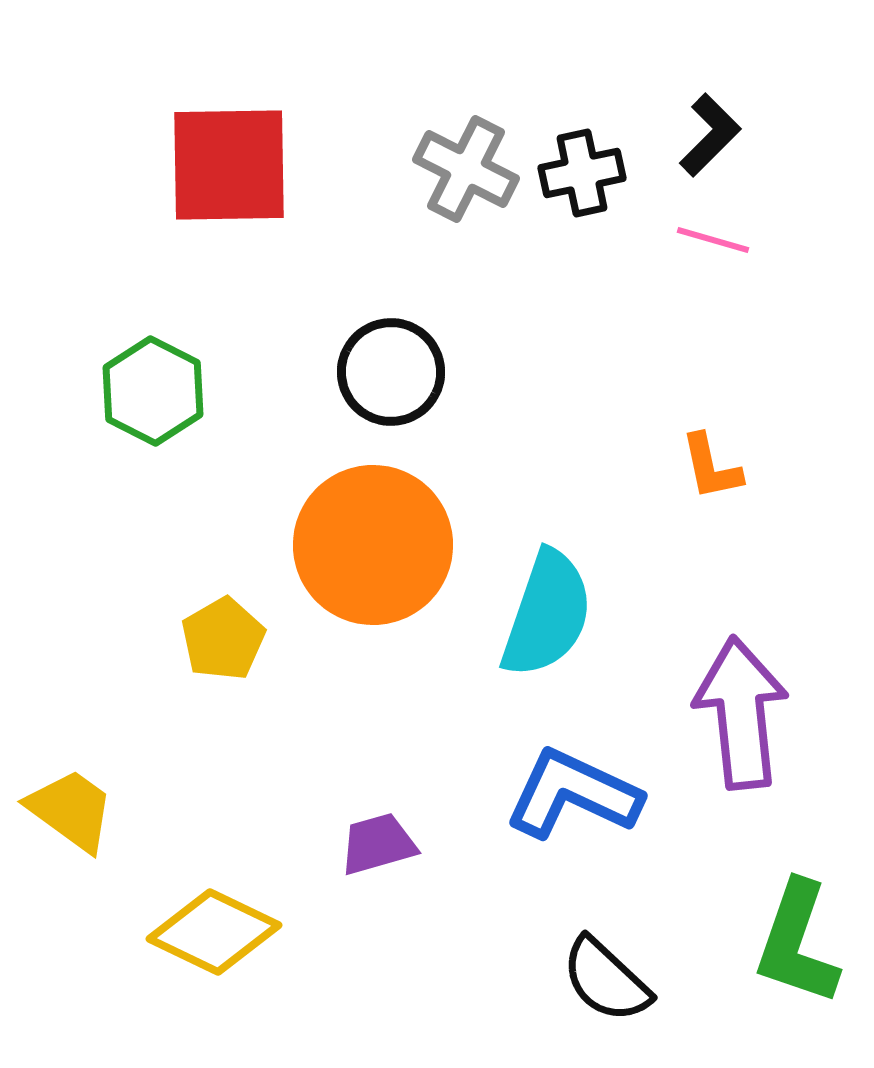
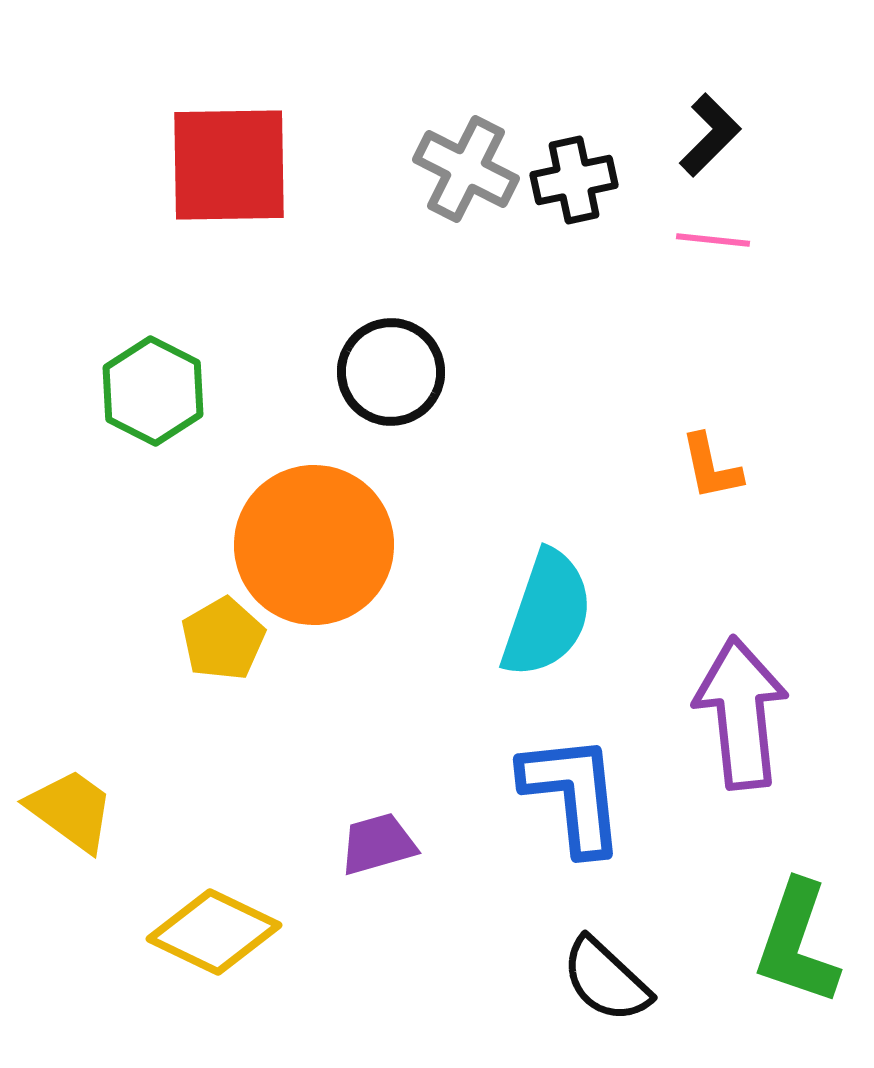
black cross: moved 8 px left, 7 px down
pink line: rotated 10 degrees counterclockwise
orange circle: moved 59 px left
blue L-shape: rotated 59 degrees clockwise
